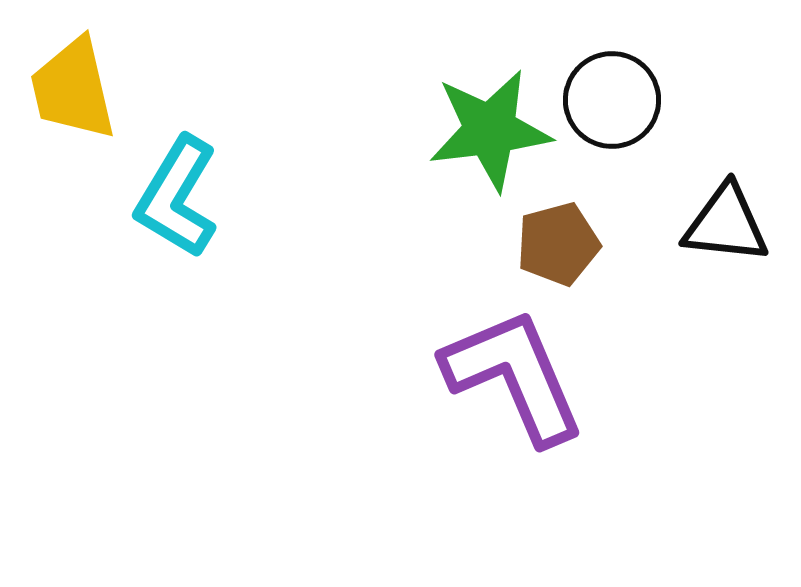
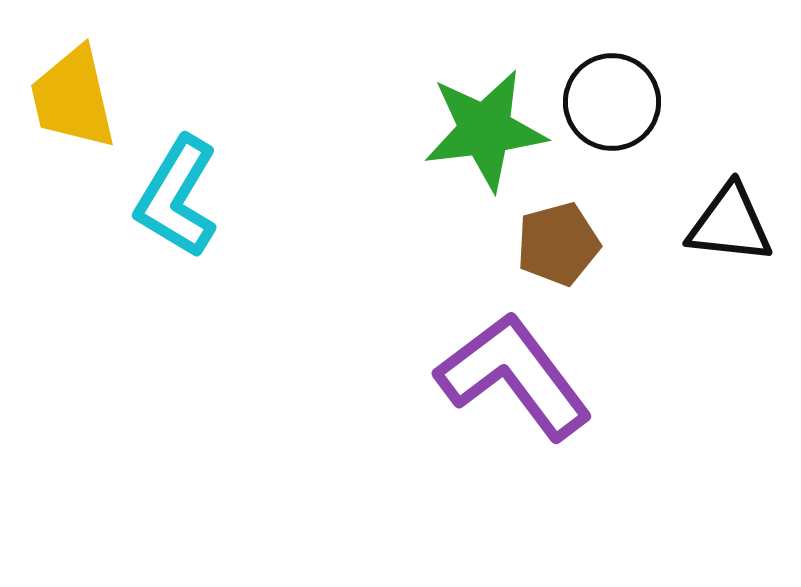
yellow trapezoid: moved 9 px down
black circle: moved 2 px down
green star: moved 5 px left
black triangle: moved 4 px right
purple L-shape: rotated 14 degrees counterclockwise
